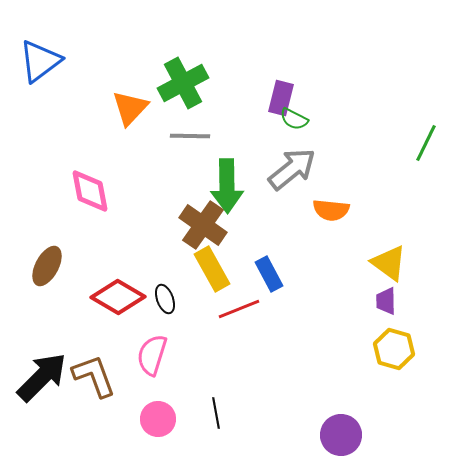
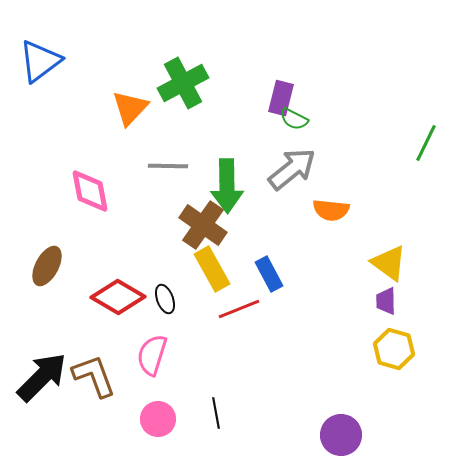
gray line: moved 22 px left, 30 px down
